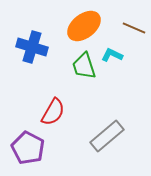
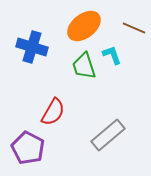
cyan L-shape: rotated 45 degrees clockwise
gray rectangle: moved 1 px right, 1 px up
